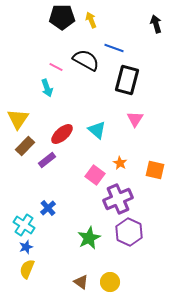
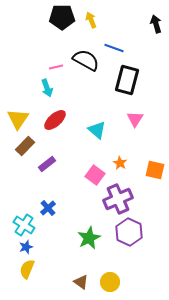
pink line: rotated 40 degrees counterclockwise
red ellipse: moved 7 px left, 14 px up
purple rectangle: moved 4 px down
